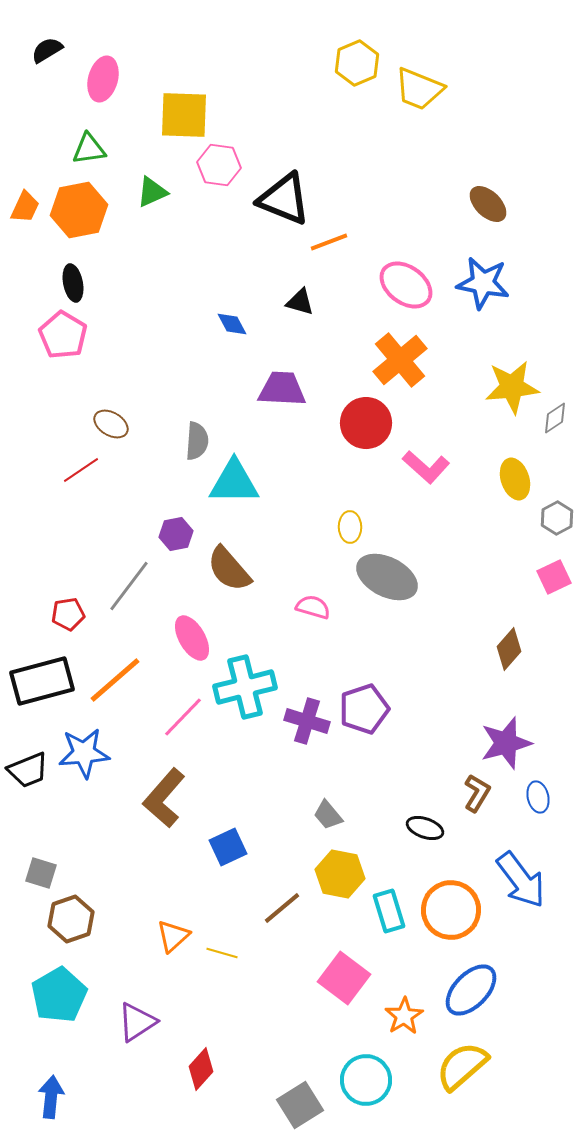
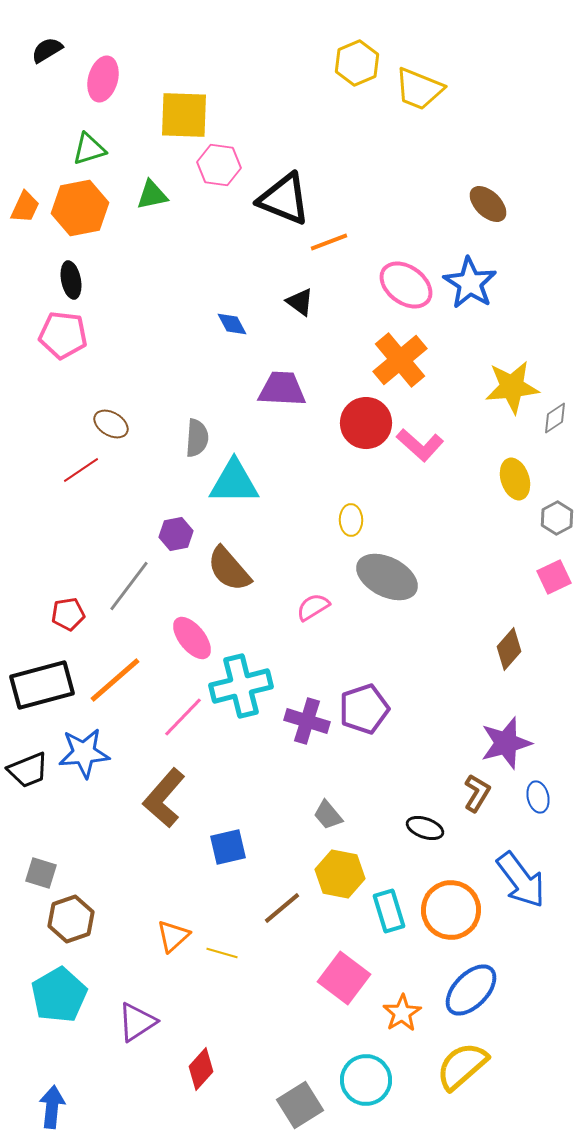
green triangle at (89, 149): rotated 9 degrees counterclockwise
green triangle at (152, 192): moved 3 px down; rotated 12 degrees clockwise
orange hexagon at (79, 210): moved 1 px right, 2 px up
black ellipse at (73, 283): moved 2 px left, 3 px up
blue star at (483, 283): moved 13 px left; rotated 22 degrees clockwise
black triangle at (300, 302): rotated 20 degrees clockwise
pink pentagon at (63, 335): rotated 24 degrees counterclockwise
gray semicircle at (197, 441): moved 3 px up
pink L-shape at (426, 467): moved 6 px left, 22 px up
yellow ellipse at (350, 527): moved 1 px right, 7 px up
pink semicircle at (313, 607): rotated 48 degrees counterclockwise
pink ellipse at (192, 638): rotated 9 degrees counterclockwise
black rectangle at (42, 681): moved 4 px down
cyan cross at (245, 687): moved 4 px left, 1 px up
blue square at (228, 847): rotated 12 degrees clockwise
orange star at (404, 1016): moved 2 px left, 3 px up
blue arrow at (51, 1097): moved 1 px right, 10 px down
